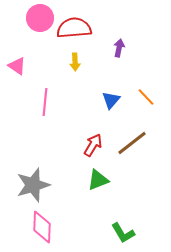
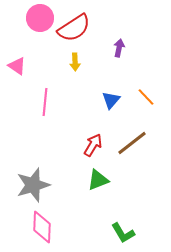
red semicircle: rotated 152 degrees clockwise
